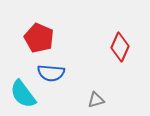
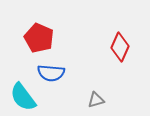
cyan semicircle: moved 3 px down
